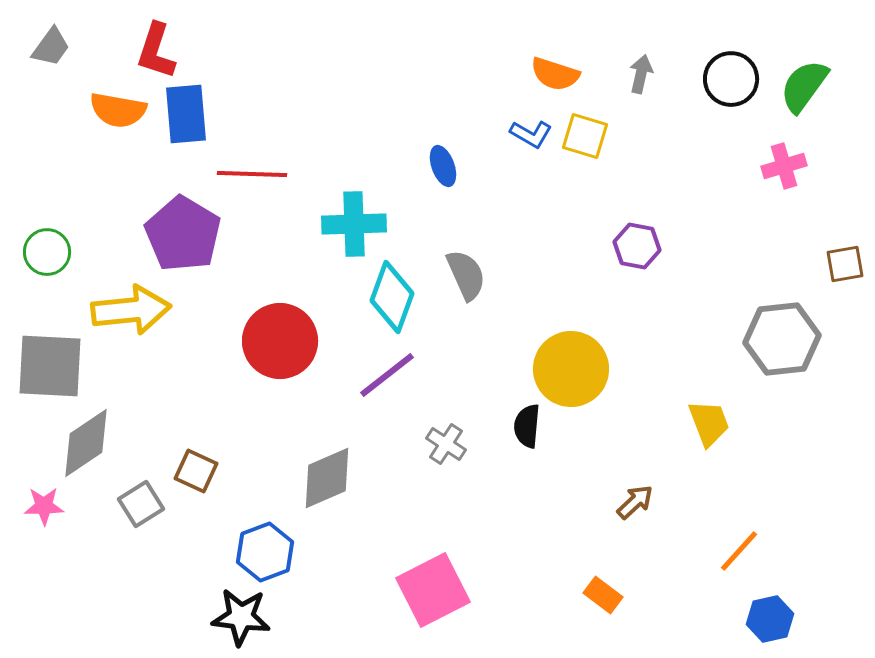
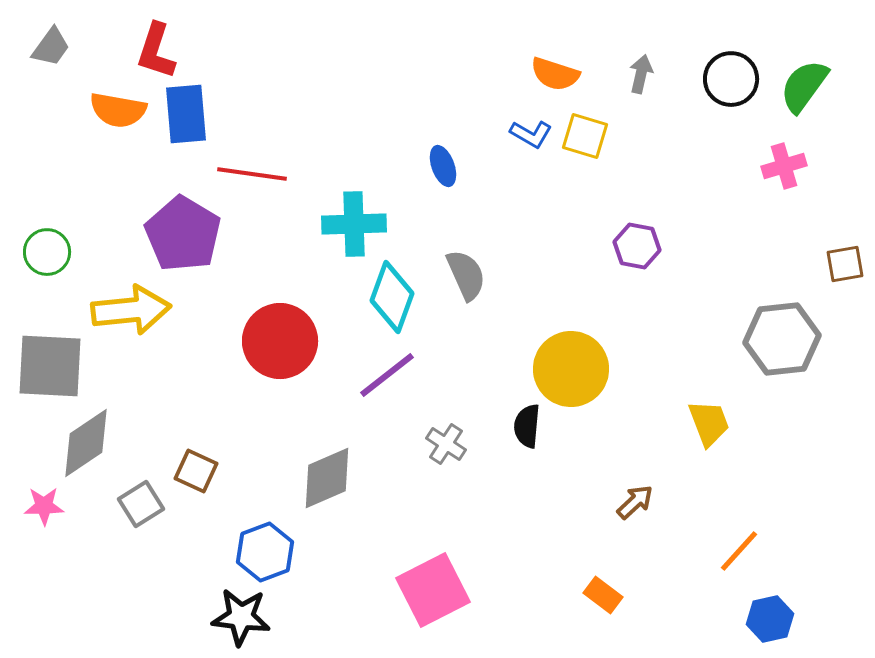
red line at (252, 174): rotated 6 degrees clockwise
